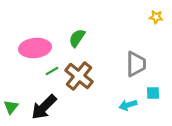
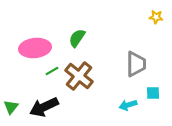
black arrow: rotated 20 degrees clockwise
